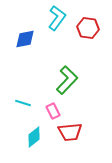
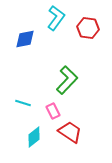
cyan L-shape: moved 1 px left
red trapezoid: rotated 140 degrees counterclockwise
